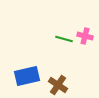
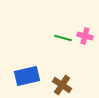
green line: moved 1 px left, 1 px up
brown cross: moved 4 px right
